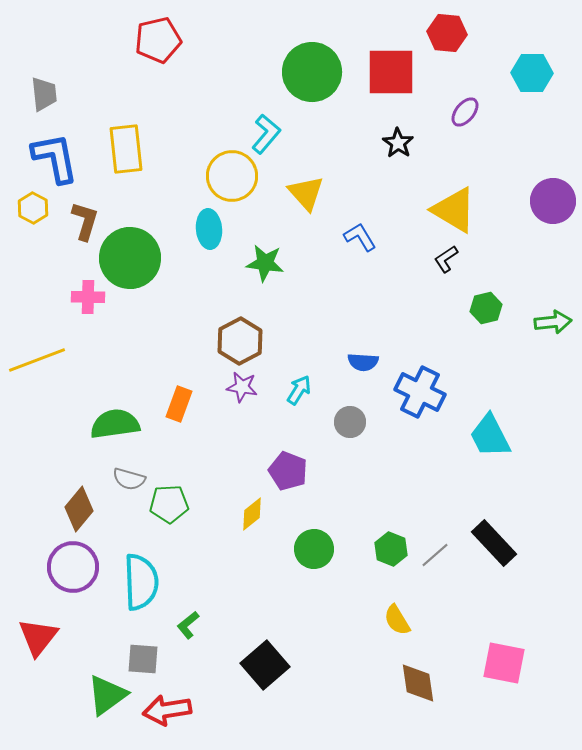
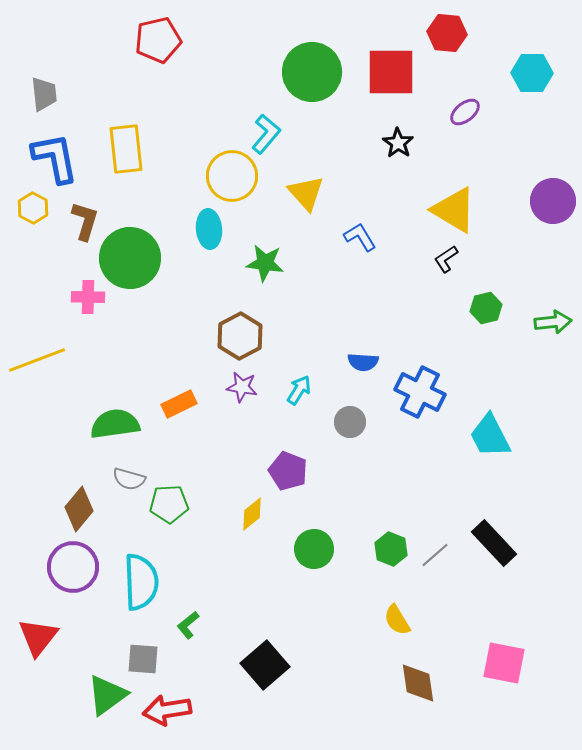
purple ellipse at (465, 112): rotated 12 degrees clockwise
brown hexagon at (240, 341): moved 5 px up
orange rectangle at (179, 404): rotated 44 degrees clockwise
